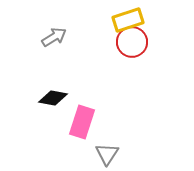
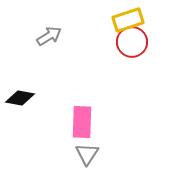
gray arrow: moved 5 px left, 1 px up
black diamond: moved 33 px left
pink rectangle: rotated 16 degrees counterclockwise
gray triangle: moved 20 px left
